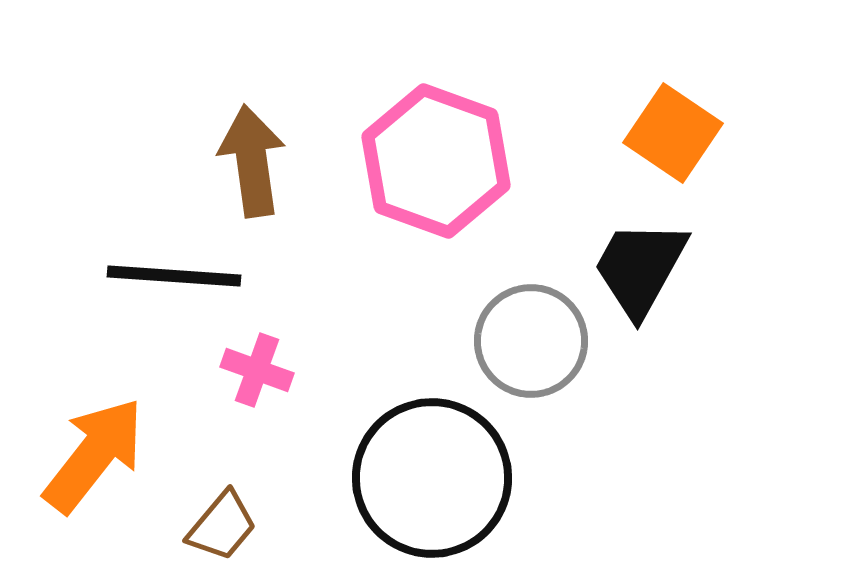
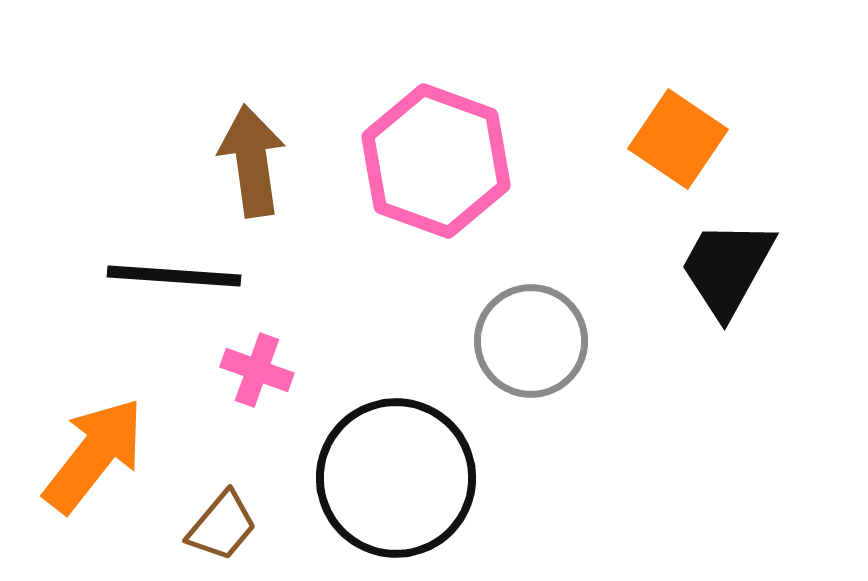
orange square: moved 5 px right, 6 px down
black trapezoid: moved 87 px right
black circle: moved 36 px left
